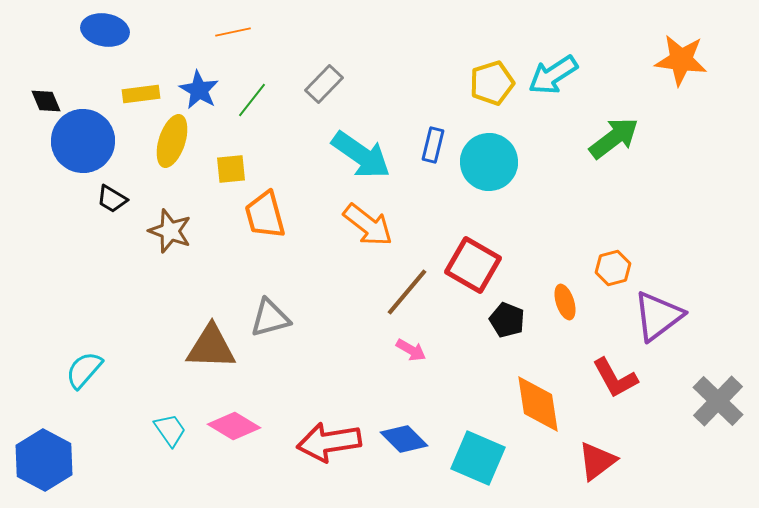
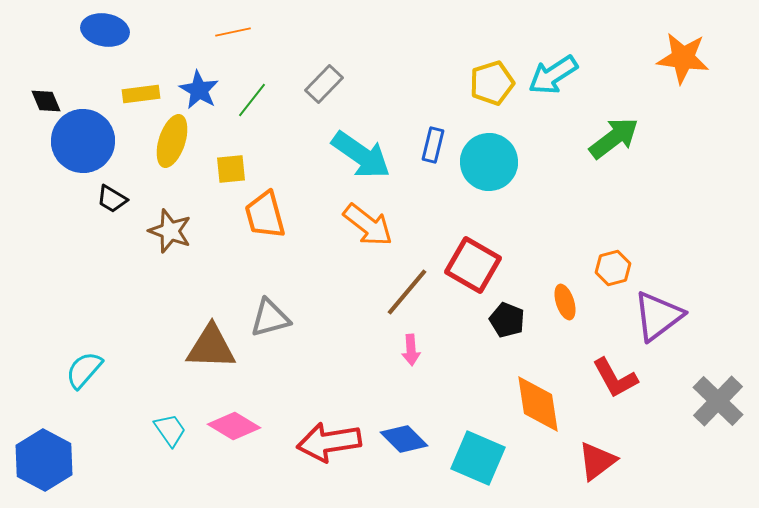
orange star at (681, 60): moved 2 px right, 2 px up
pink arrow at (411, 350): rotated 56 degrees clockwise
